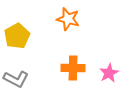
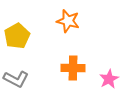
orange star: moved 2 px down
pink star: moved 6 px down
